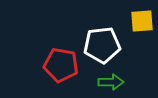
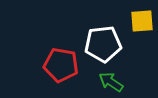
white pentagon: moved 1 px right, 1 px up
green arrow: rotated 145 degrees counterclockwise
